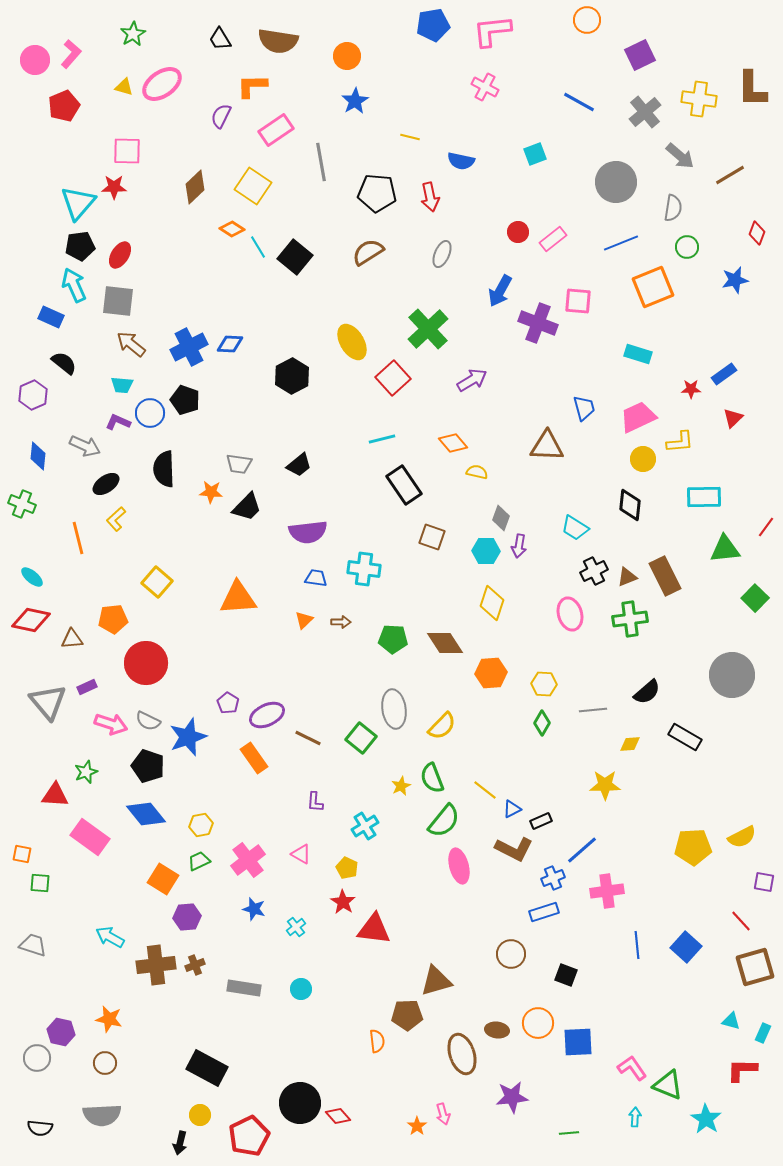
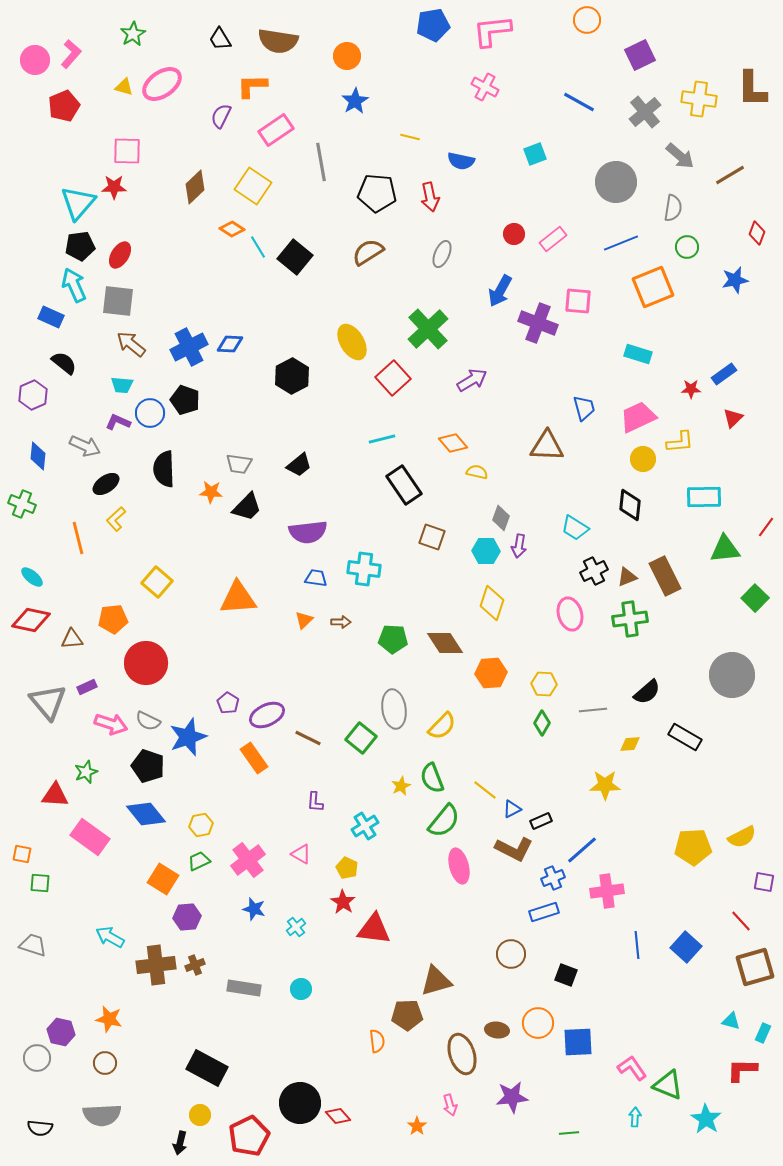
red circle at (518, 232): moved 4 px left, 2 px down
pink arrow at (443, 1114): moved 7 px right, 9 px up
